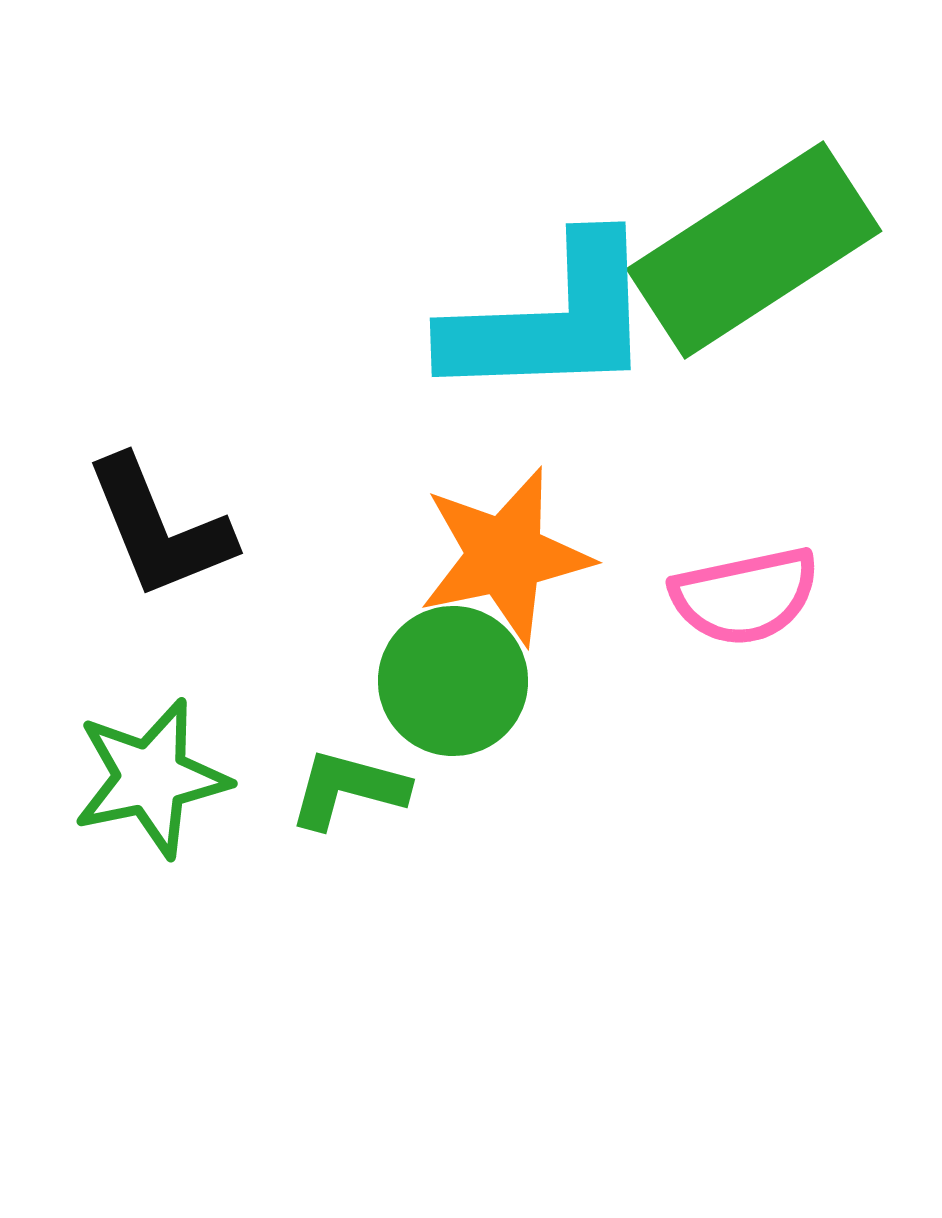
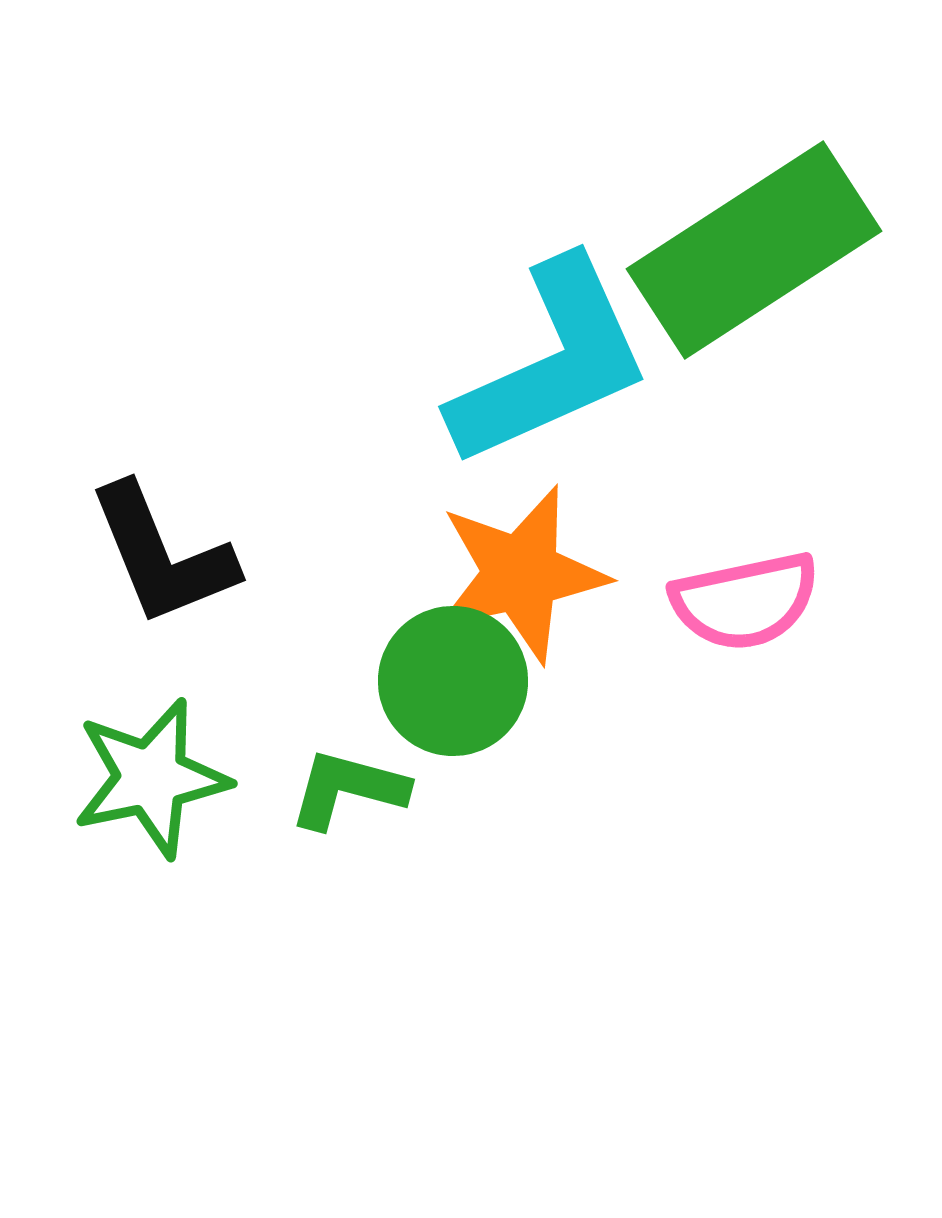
cyan L-shape: moved 43 px down; rotated 22 degrees counterclockwise
black L-shape: moved 3 px right, 27 px down
orange star: moved 16 px right, 18 px down
pink semicircle: moved 5 px down
